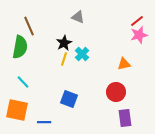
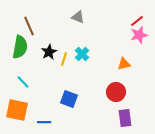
black star: moved 15 px left, 9 px down
